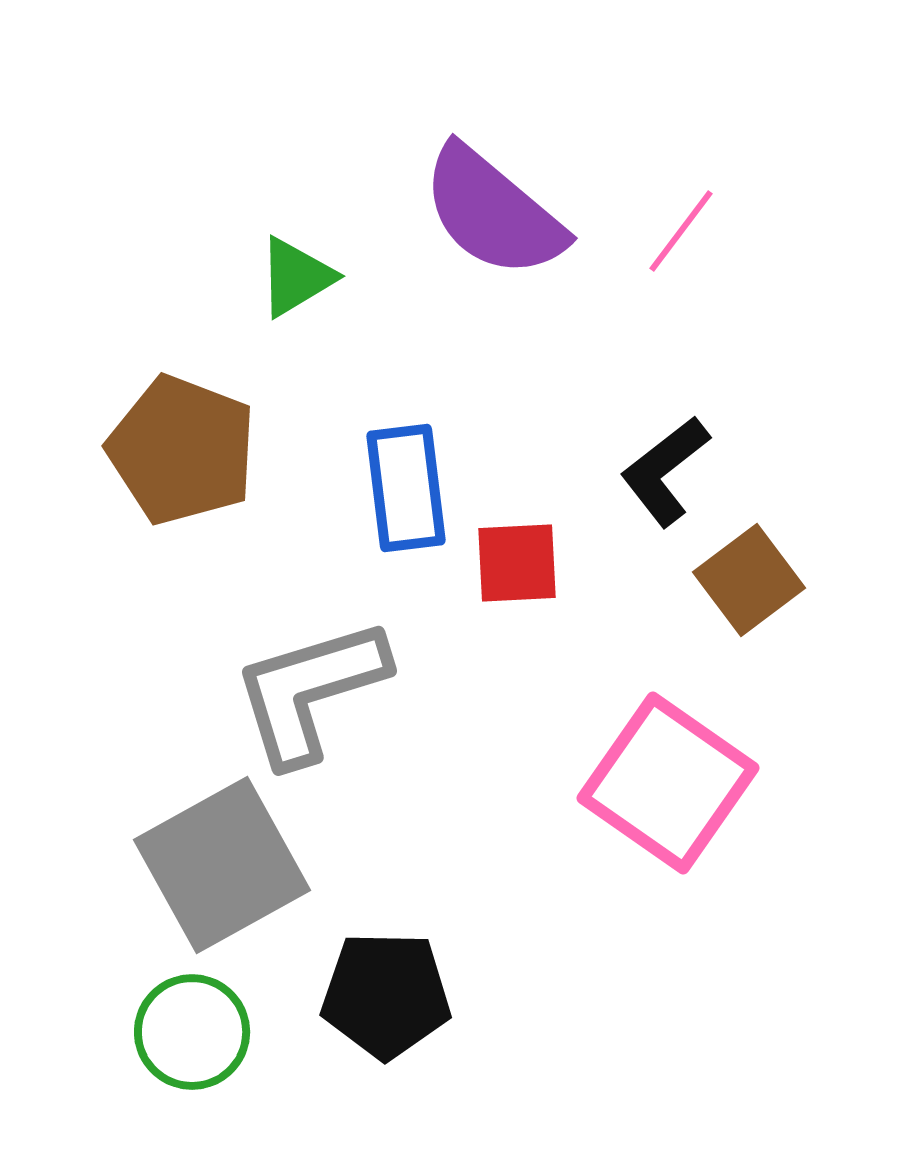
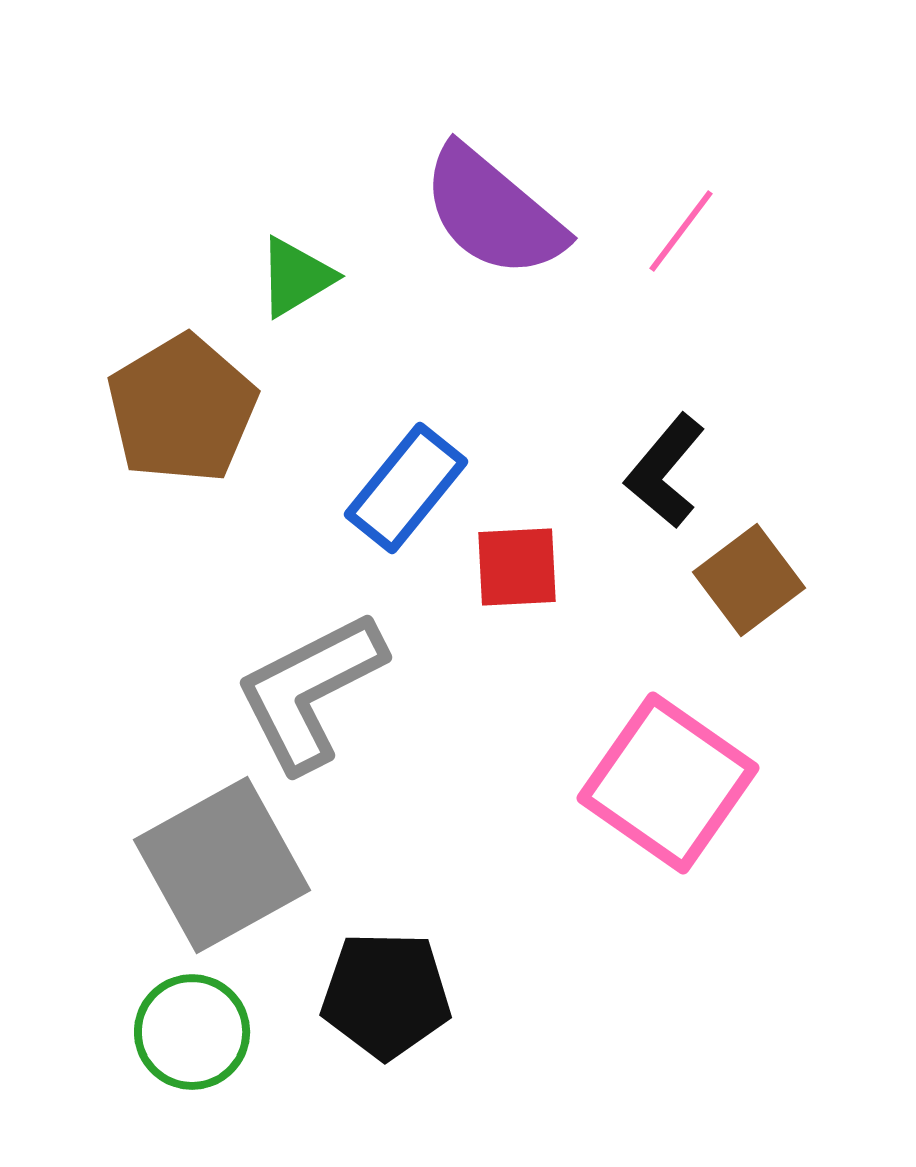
brown pentagon: moved 41 px up; rotated 20 degrees clockwise
black L-shape: rotated 12 degrees counterclockwise
blue rectangle: rotated 46 degrees clockwise
red square: moved 4 px down
gray L-shape: rotated 10 degrees counterclockwise
